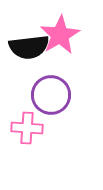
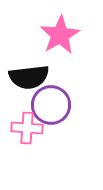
black semicircle: moved 30 px down
purple circle: moved 10 px down
